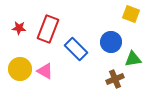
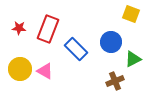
green triangle: rotated 18 degrees counterclockwise
brown cross: moved 2 px down
